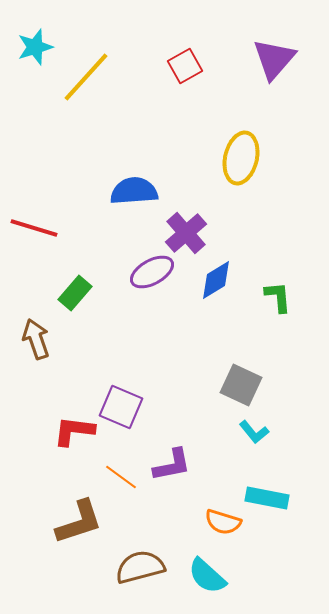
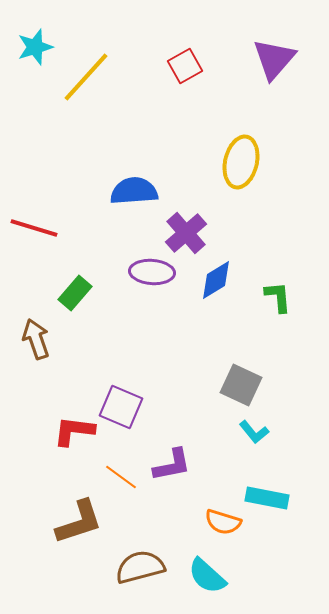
yellow ellipse: moved 4 px down
purple ellipse: rotated 33 degrees clockwise
